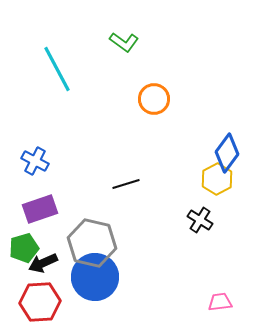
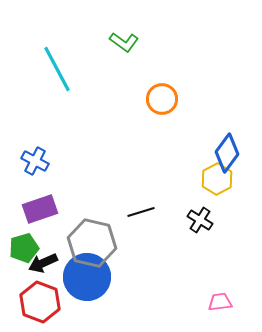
orange circle: moved 8 px right
black line: moved 15 px right, 28 px down
blue circle: moved 8 px left
red hexagon: rotated 24 degrees clockwise
